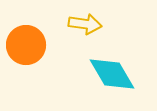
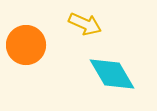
yellow arrow: rotated 16 degrees clockwise
